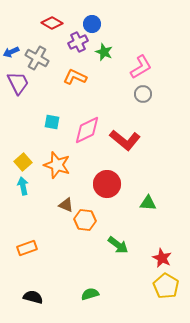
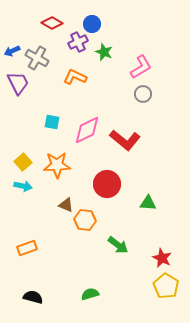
blue arrow: moved 1 px right, 1 px up
orange star: rotated 20 degrees counterclockwise
cyan arrow: rotated 114 degrees clockwise
